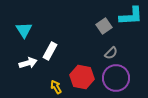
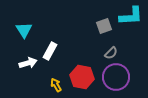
gray square: rotated 14 degrees clockwise
purple circle: moved 1 px up
yellow arrow: moved 2 px up
